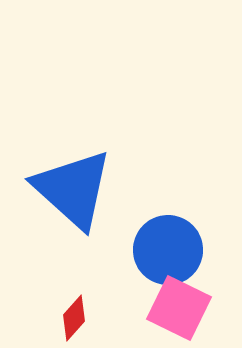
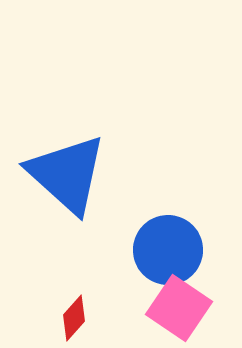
blue triangle: moved 6 px left, 15 px up
pink square: rotated 8 degrees clockwise
